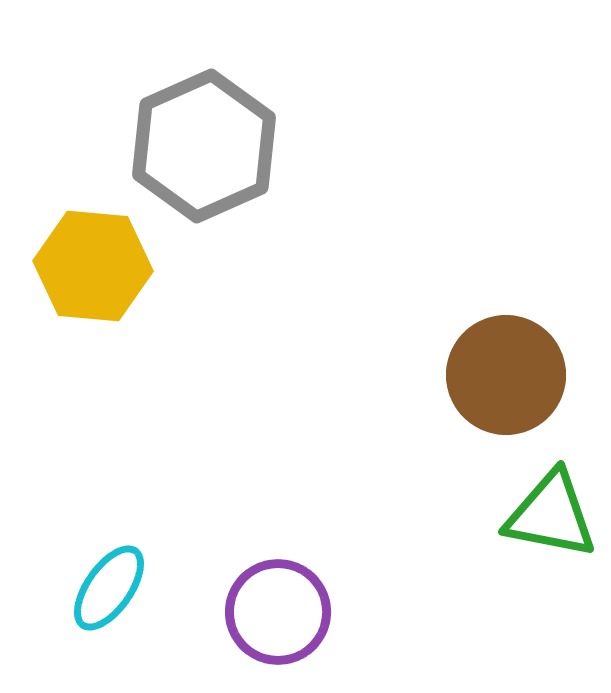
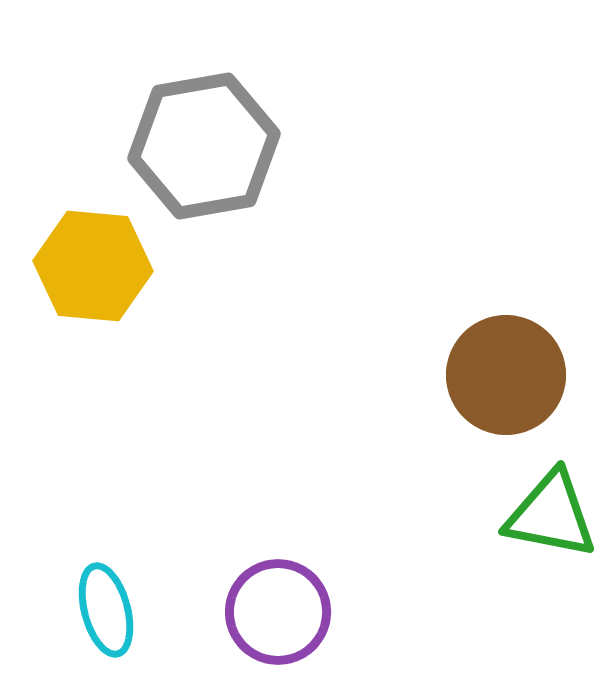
gray hexagon: rotated 14 degrees clockwise
cyan ellipse: moved 3 px left, 22 px down; rotated 50 degrees counterclockwise
